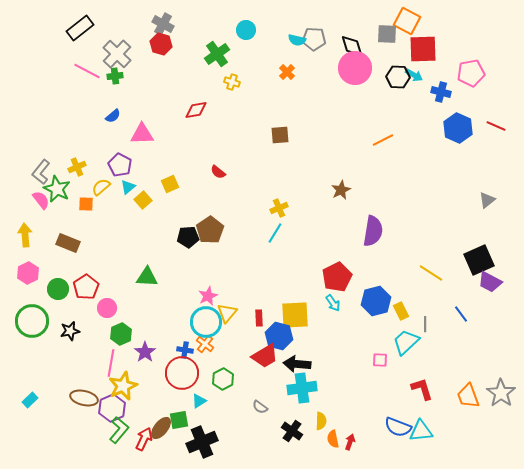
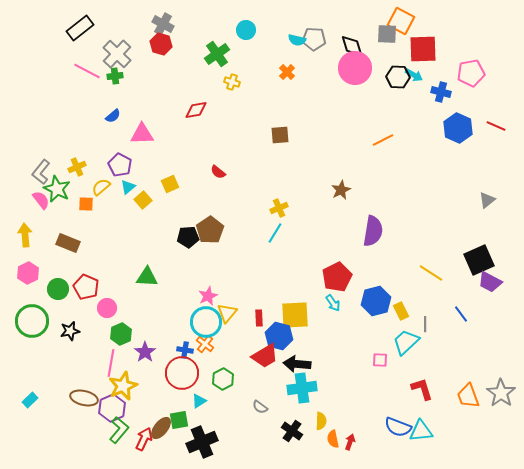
orange square at (407, 21): moved 6 px left
red pentagon at (86, 287): rotated 15 degrees counterclockwise
